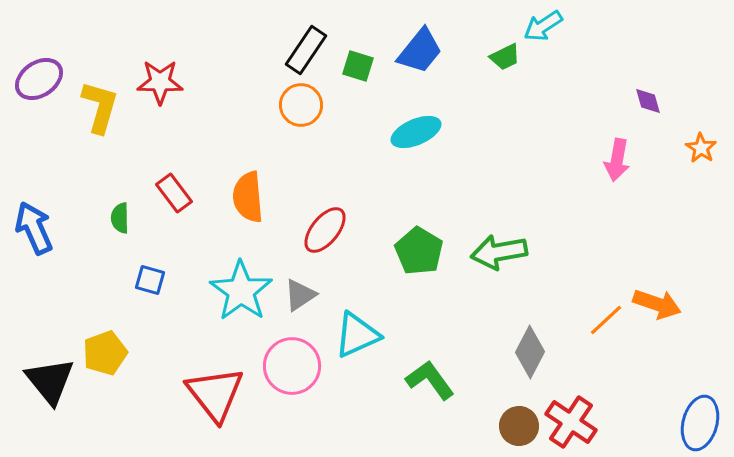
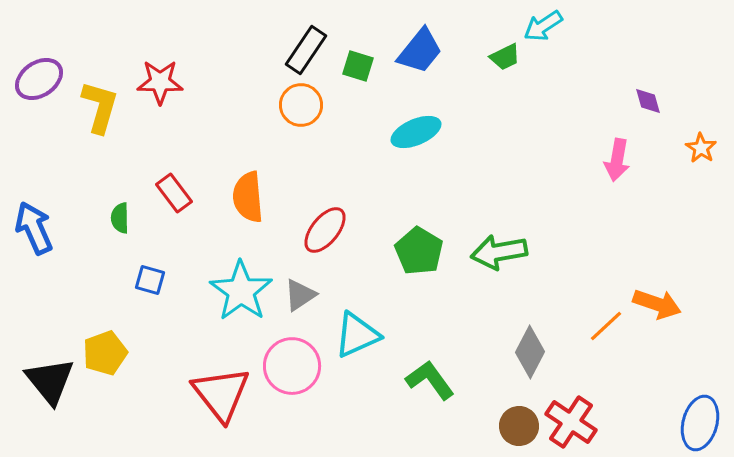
orange line: moved 6 px down
red triangle: moved 6 px right
